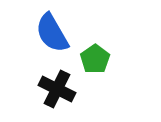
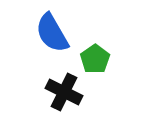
black cross: moved 7 px right, 3 px down
